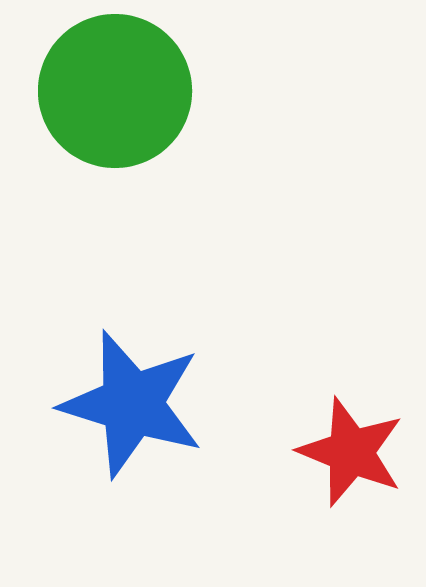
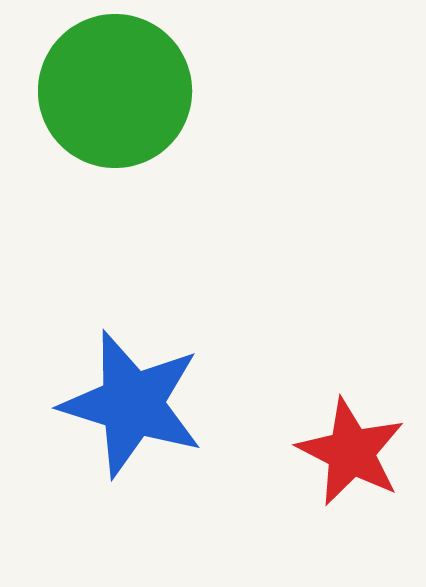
red star: rotated 5 degrees clockwise
